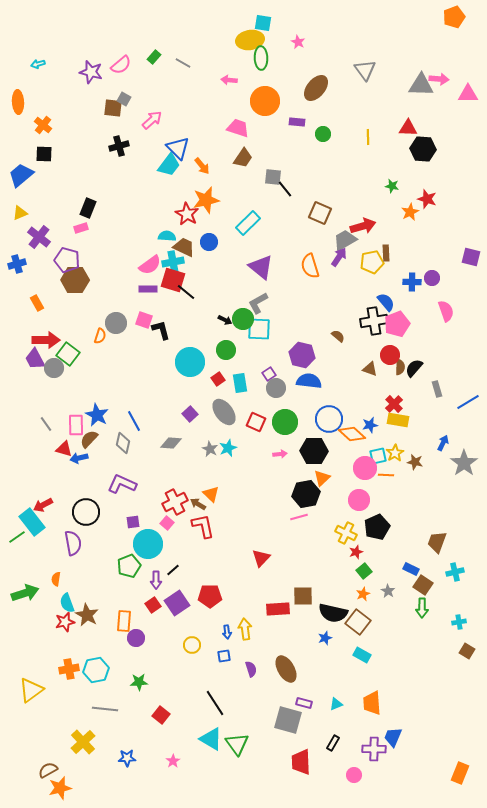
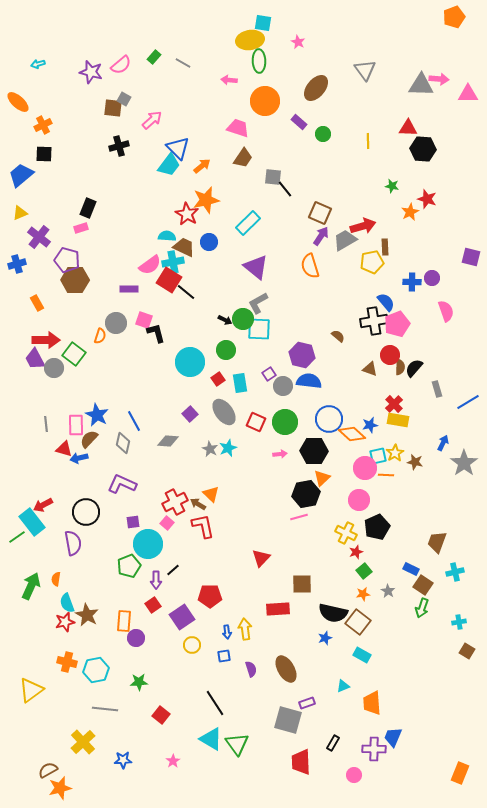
green ellipse at (261, 58): moved 2 px left, 3 px down
orange ellipse at (18, 102): rotated 45 degrees counterclockwise
purple rectangle at (297, 122): moved 2 px right; rotated 35 degrees clockwise
orange cross at (43, 125): rotated 24 degrees clockwise
yellow line at (368, 137): moved 4 px down
orange arrow at (202, 166): rotated 90 degrees counterclockwise
brown rectangle at (386, 253): moved 1 px left, 6 px up
purple arrow at (339, 257): moved 18 px left, 21 px up
purple triangle at (261, 267): moved 5 px left
red square at (173, 280): moved 4 px left; rotated 15 degrees clockwise
purple rectangle at (148, 289): moved 19 px left
black L-shape at (161, 330): moved 5 px left, 3 px down
green square at (68, 354): moved 6 px right
gray circle at (276, 388): moved 7 px right, 2 px up
gray line at (46, 424): rotated 28 degrees clockwise
gray diamond at (171, 443): moved 3 px left, 2 px up
green arrow at (25, 593): moved 6 px right, 7 px up; rotated 48 degrees counterclockwise
orange star at (363, 594): rotated 16 degrees clockwise
brown square at (303, 596): moved 1 px left, 12 px up
purple square at (177, 603): moved 5 px right, 14 px down
green arrow at (422, 608): rotated 18 degrees clockwise
orange cross at (69, 669): moved 2 px left, 7 px up; rotated 24 degrees clockwise
purple rectangle at (304, 703): moved 3 px right; rotated 35 degrees counterclockwise
cyan triangle at (336, 704): moved 7 px right, 18 px up
blue star at (127, 758): moved 4 px left, 2 px down
